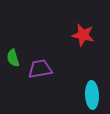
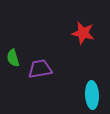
red star: moved 2 px up
